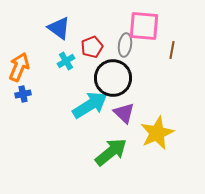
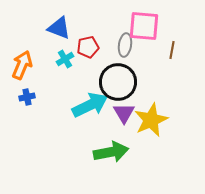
blue triangle: rotated 15 degrees counterclockwise
red pentagon: moved 4 px left; rotated 10 degrees clockwise
cyan cross: moved 1 px left, 2 px up
orange arrow: moved 3 px right, 2 px up
black circle: moved 5 px right, 4 px down
blue cross: moved 4 px right, 3 px down
cyan arrow: rotated 6 degrees clockwise
purple triangle: rotated 15 degrees clockwise
yellow star: moved 6 px left, 13 px up
green arrow: rotated 28 degrees clockwise
